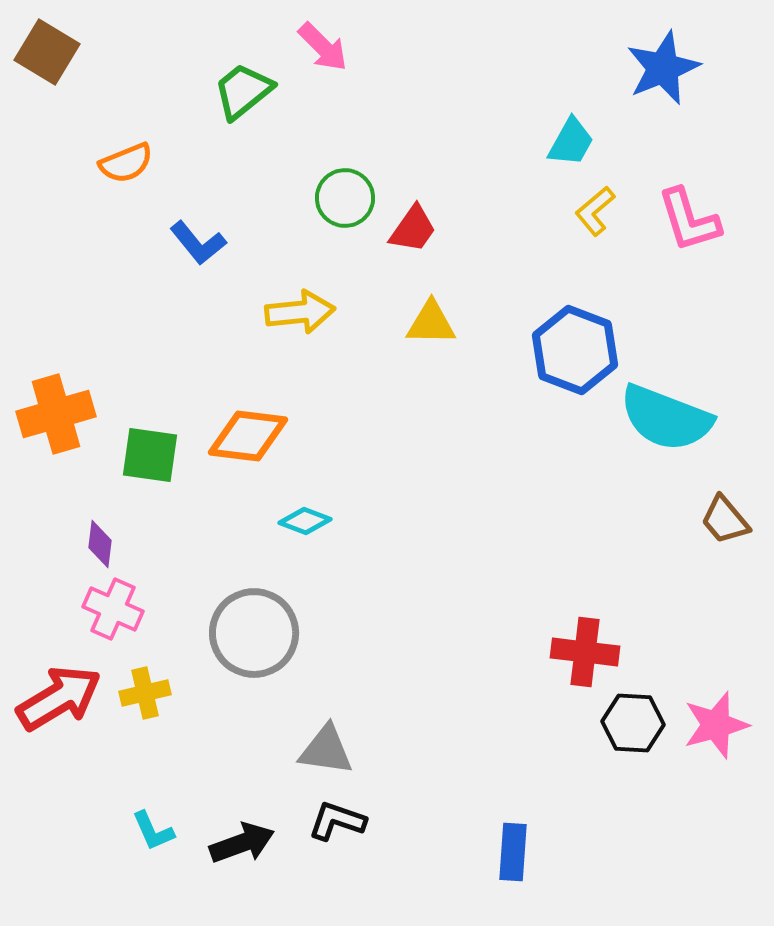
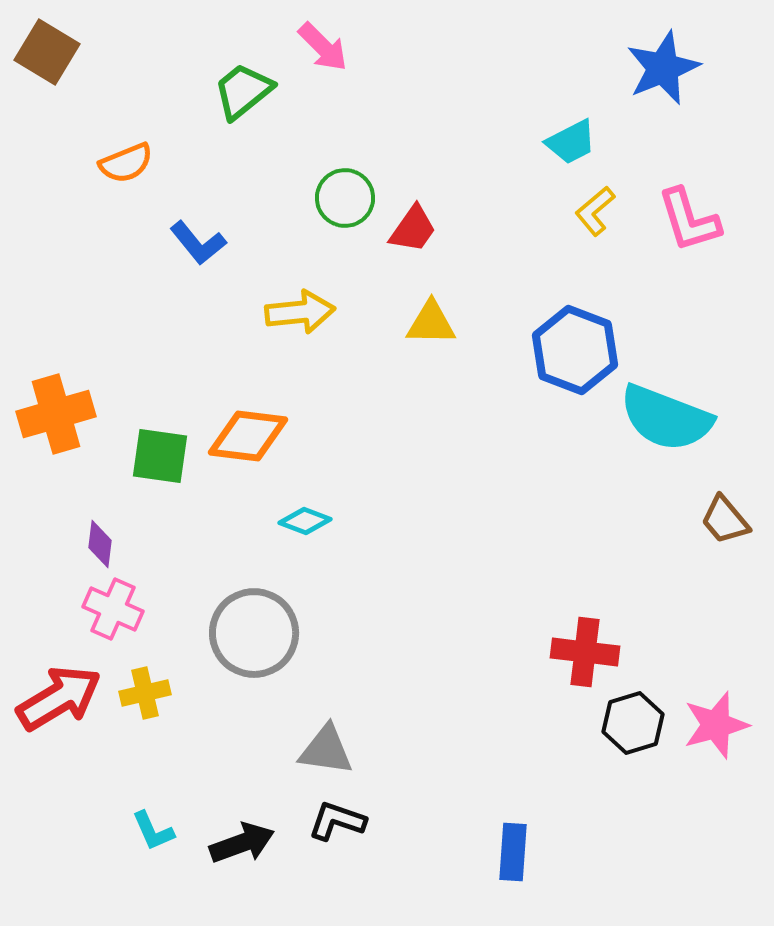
cyan trapezoid: rotated 34 degrees clockwise
green square: moved 10 px right, 1 px down
black hexagon: rotated 20 degrees counterclockwise
